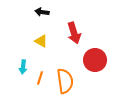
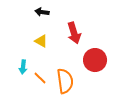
orange line: rotated 64 degrees counterclockwise
